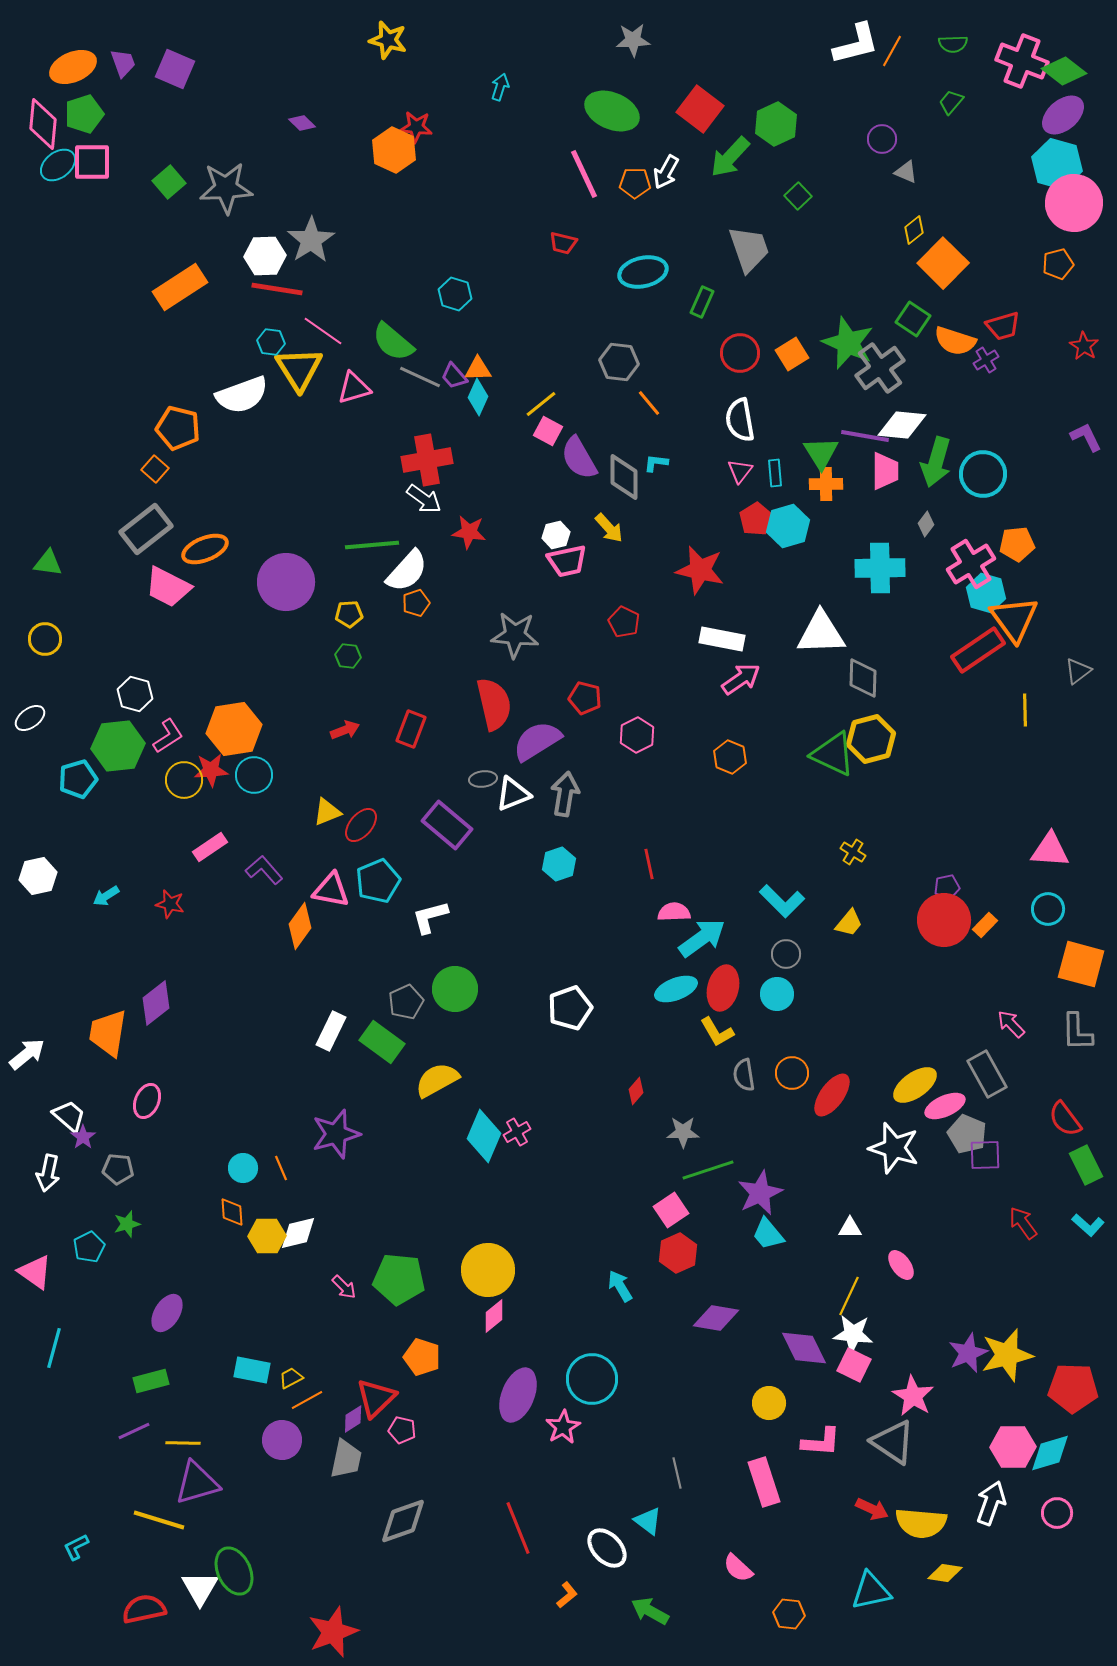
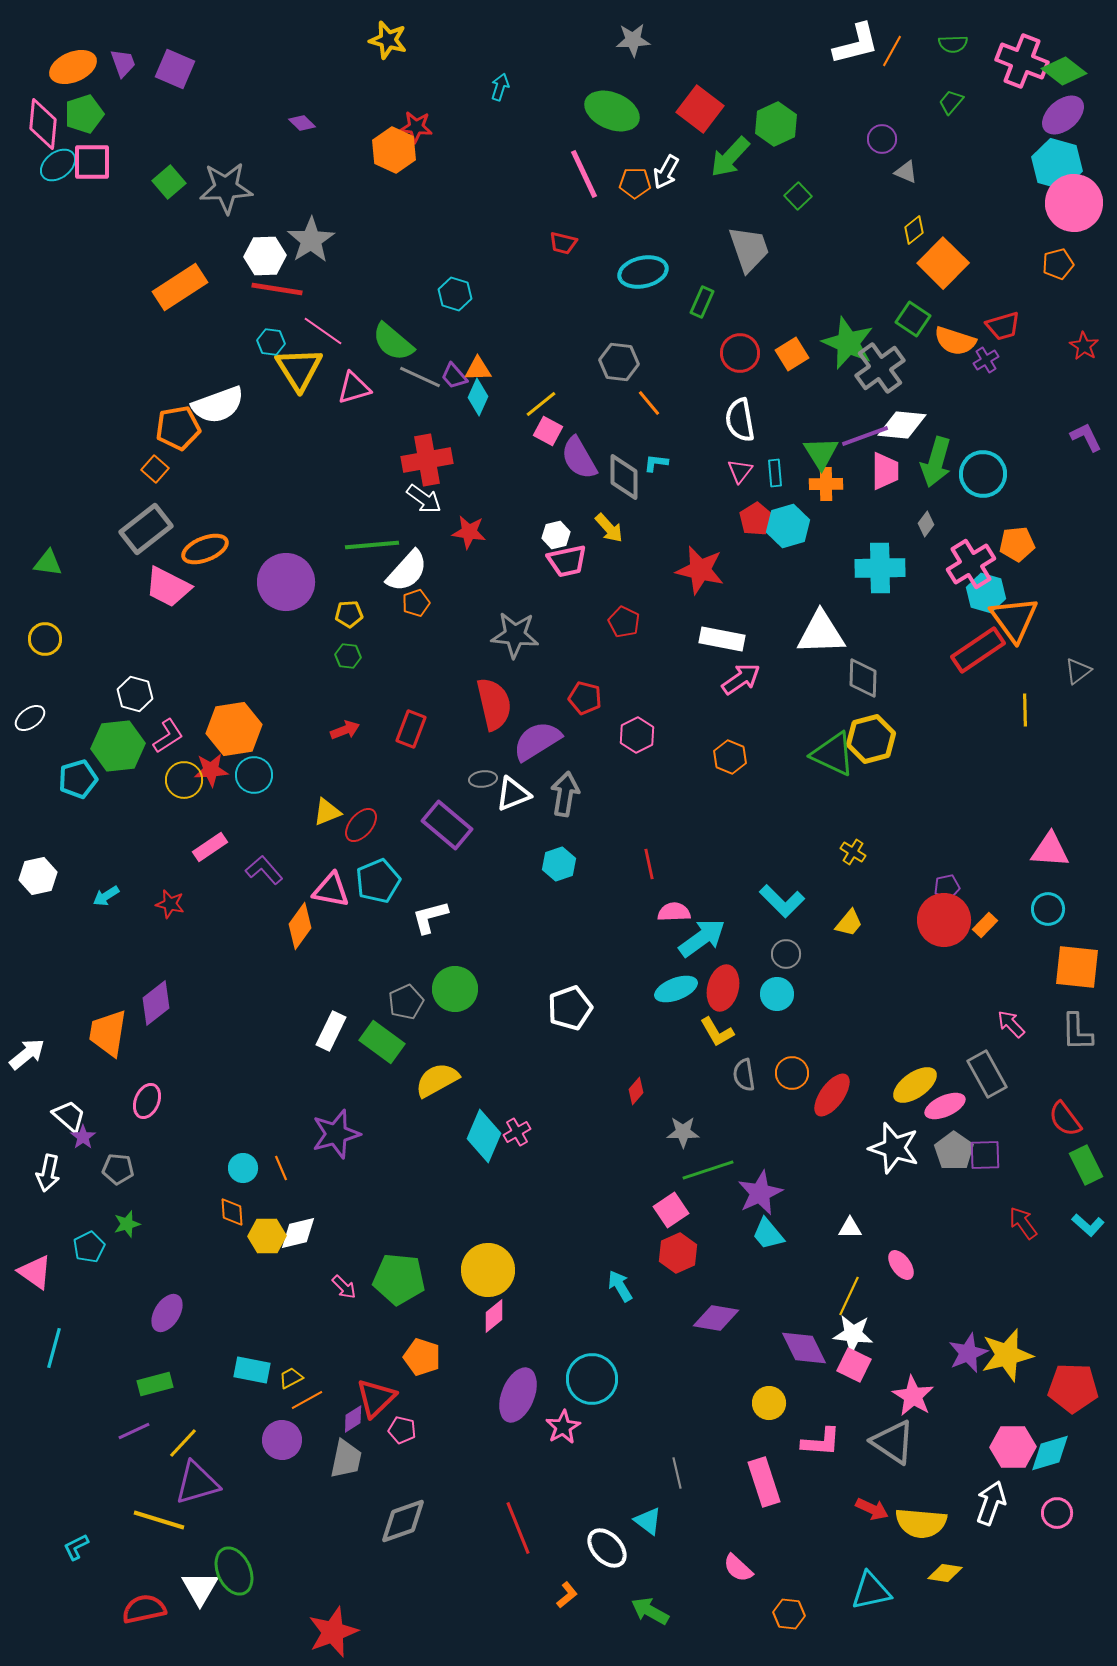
white semicircle at (242, 395): moved 24 px left, 10 px down
orange pentagon at (178, 428): rotated 24 degrees counterclockwise
purple line at (865, 436): rotated 30 degrees counterclockwise
orange square at (1081, 964): moved 4 px left, 3 px down; rotated 9 degrees counterclockwise
gray pentagon at (967, 1134): moved 13 px left, 17 px down; rotated 12 degrees clockwise
green rectangle at (151, 1381): moved 4 px right, 3 px down
yellow line at (183, 1443): rotated 48 degrees counterclockwise
